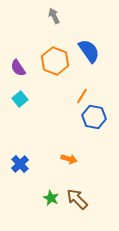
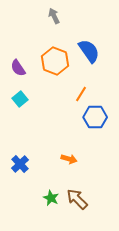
orange line: moved 1 px left, 2 px up
blue hexagon: moved 1 px right; rotated 10 degrees counterclockwise
